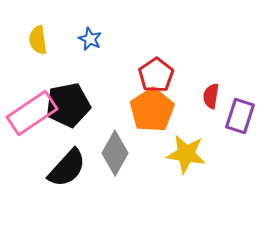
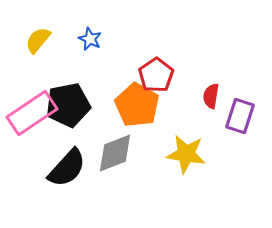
yellow semicircle: rotated 48 degrees clockwise
orange pentagon: moved 15 px left, 5 px up; rotated 9 degrees counterclockwise
gray diamond: rotated 39 degrees clockwise
